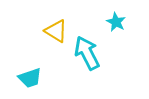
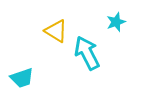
cyan star: rotated 24 degrees clockwise
cyan trapezoid: moved 8 px left
